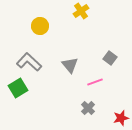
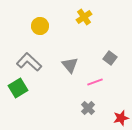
yellow cross: moved 3 px right, 6 px down
